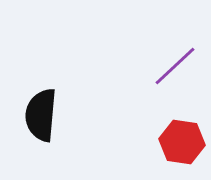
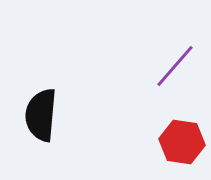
purple line: rotated 6 degrees counterclockwise
